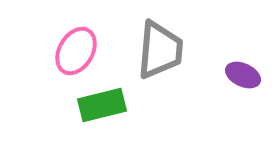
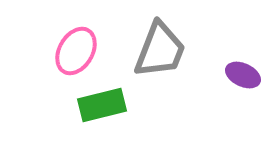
gray trapezoid: rotated 16 degrees clockwise
